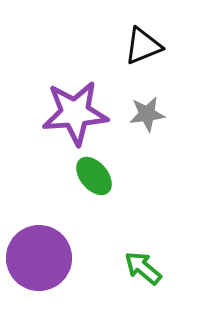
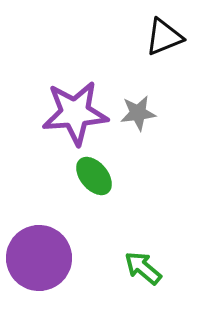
black triangle: moved 21 px right, 9 px up
gray star: moved 9 px left, 1 px up
